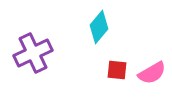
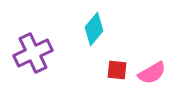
cyan diamond: moved 5 px left, 2 px down
